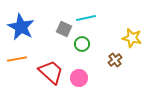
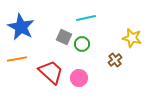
gray square: moved 8 px down
